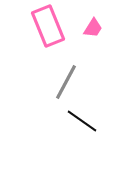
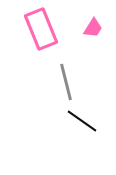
pink rectangle: moved 7 px left, 3 px down
gray line: rotated 42 degrees counterclockwise
